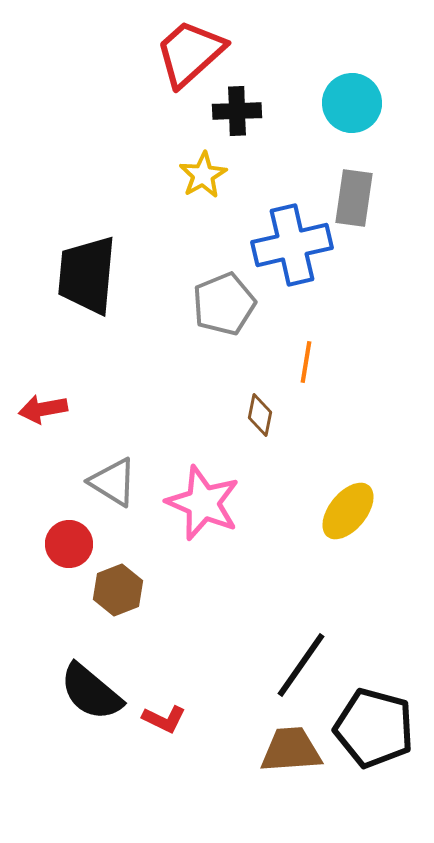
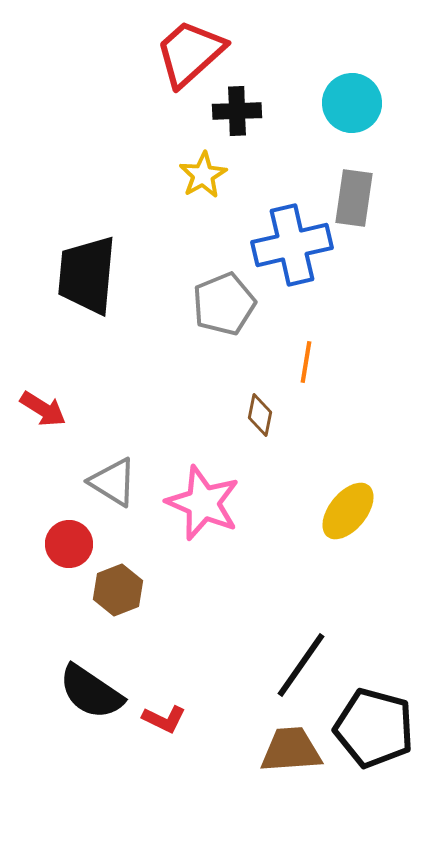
red arrow: rotated 138 degrees counterclockwise
black semicircle: rotated 6 degrees counterclockwise
